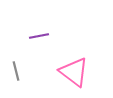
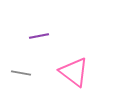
gray line: moved 5 px right, 2 px down; rotated 66 degrees counterclockwise
